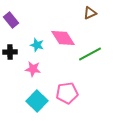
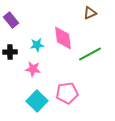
pink diamond: rotated 25 degrees clockwise
cyan star: rotated 24 degrees counterclockwise
